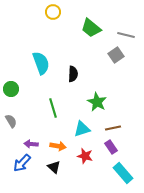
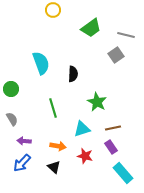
yellow circle: moved 2 px up
green trapezoid: rotated 75 degrees counterclockwise
gray semicircle: moved 1 px right, 2 px up
purple arrow: moved 7 px left, 3 px up
